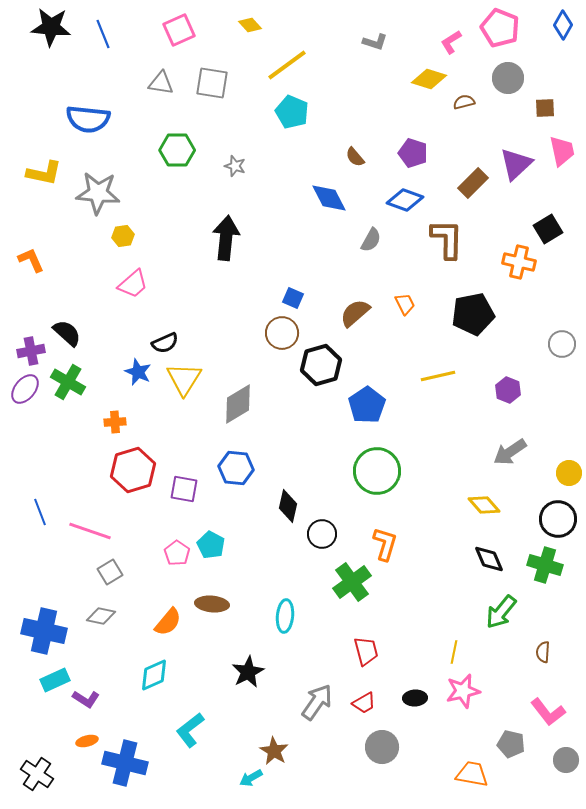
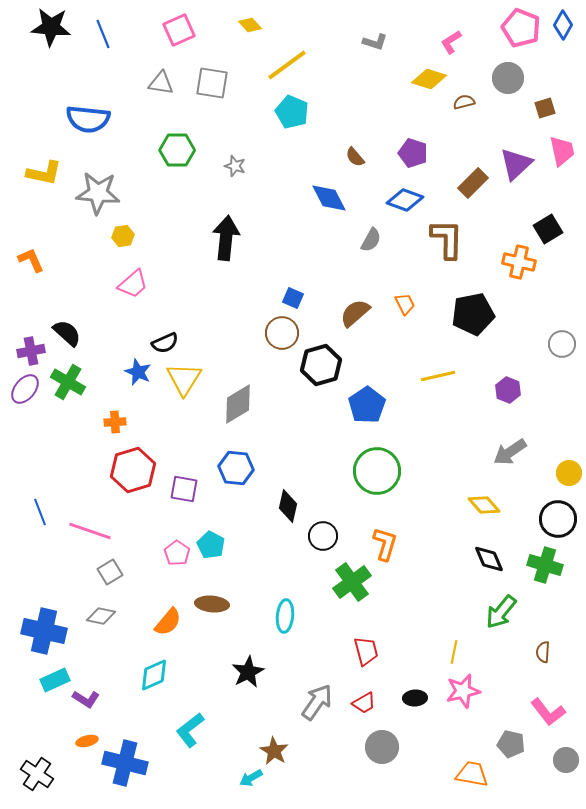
pink pentagon at (500, 28): moved 21 px right
brown square at (545, 108): rotated 15 degrees counterclockwise
black circle at (322, 534): moved 1 px right, 2 px down
